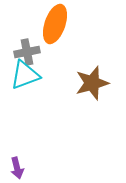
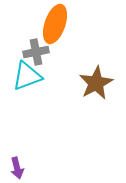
gray cross: moved 9 px right
cyan triangle: moved 2 px right, 1 px down
brown star: moved 4 px right; rotated 12 degrees counterclockwise
